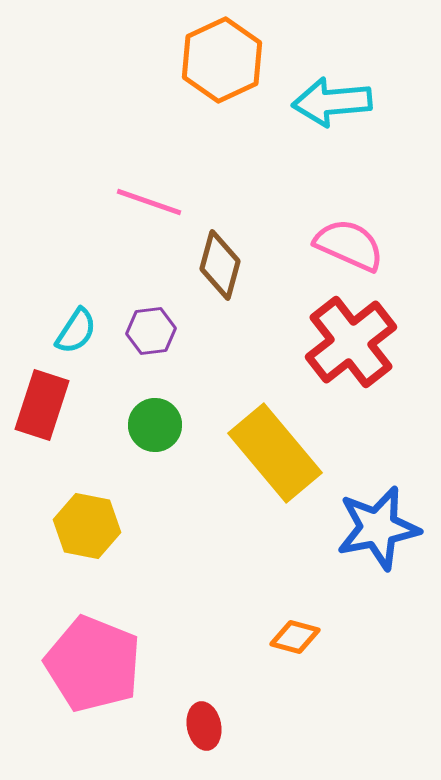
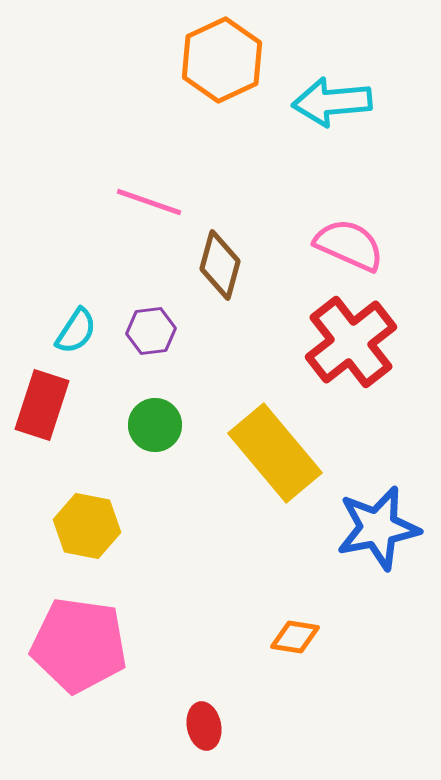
orange diamond: rotated 6 degrees counterclockwise
pink pentagon: moved 14 px left, 19 px up; rotated 14 degrees counterclockwise
